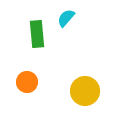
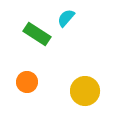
green rectangle: rotated 52 degrees counterclockwise
